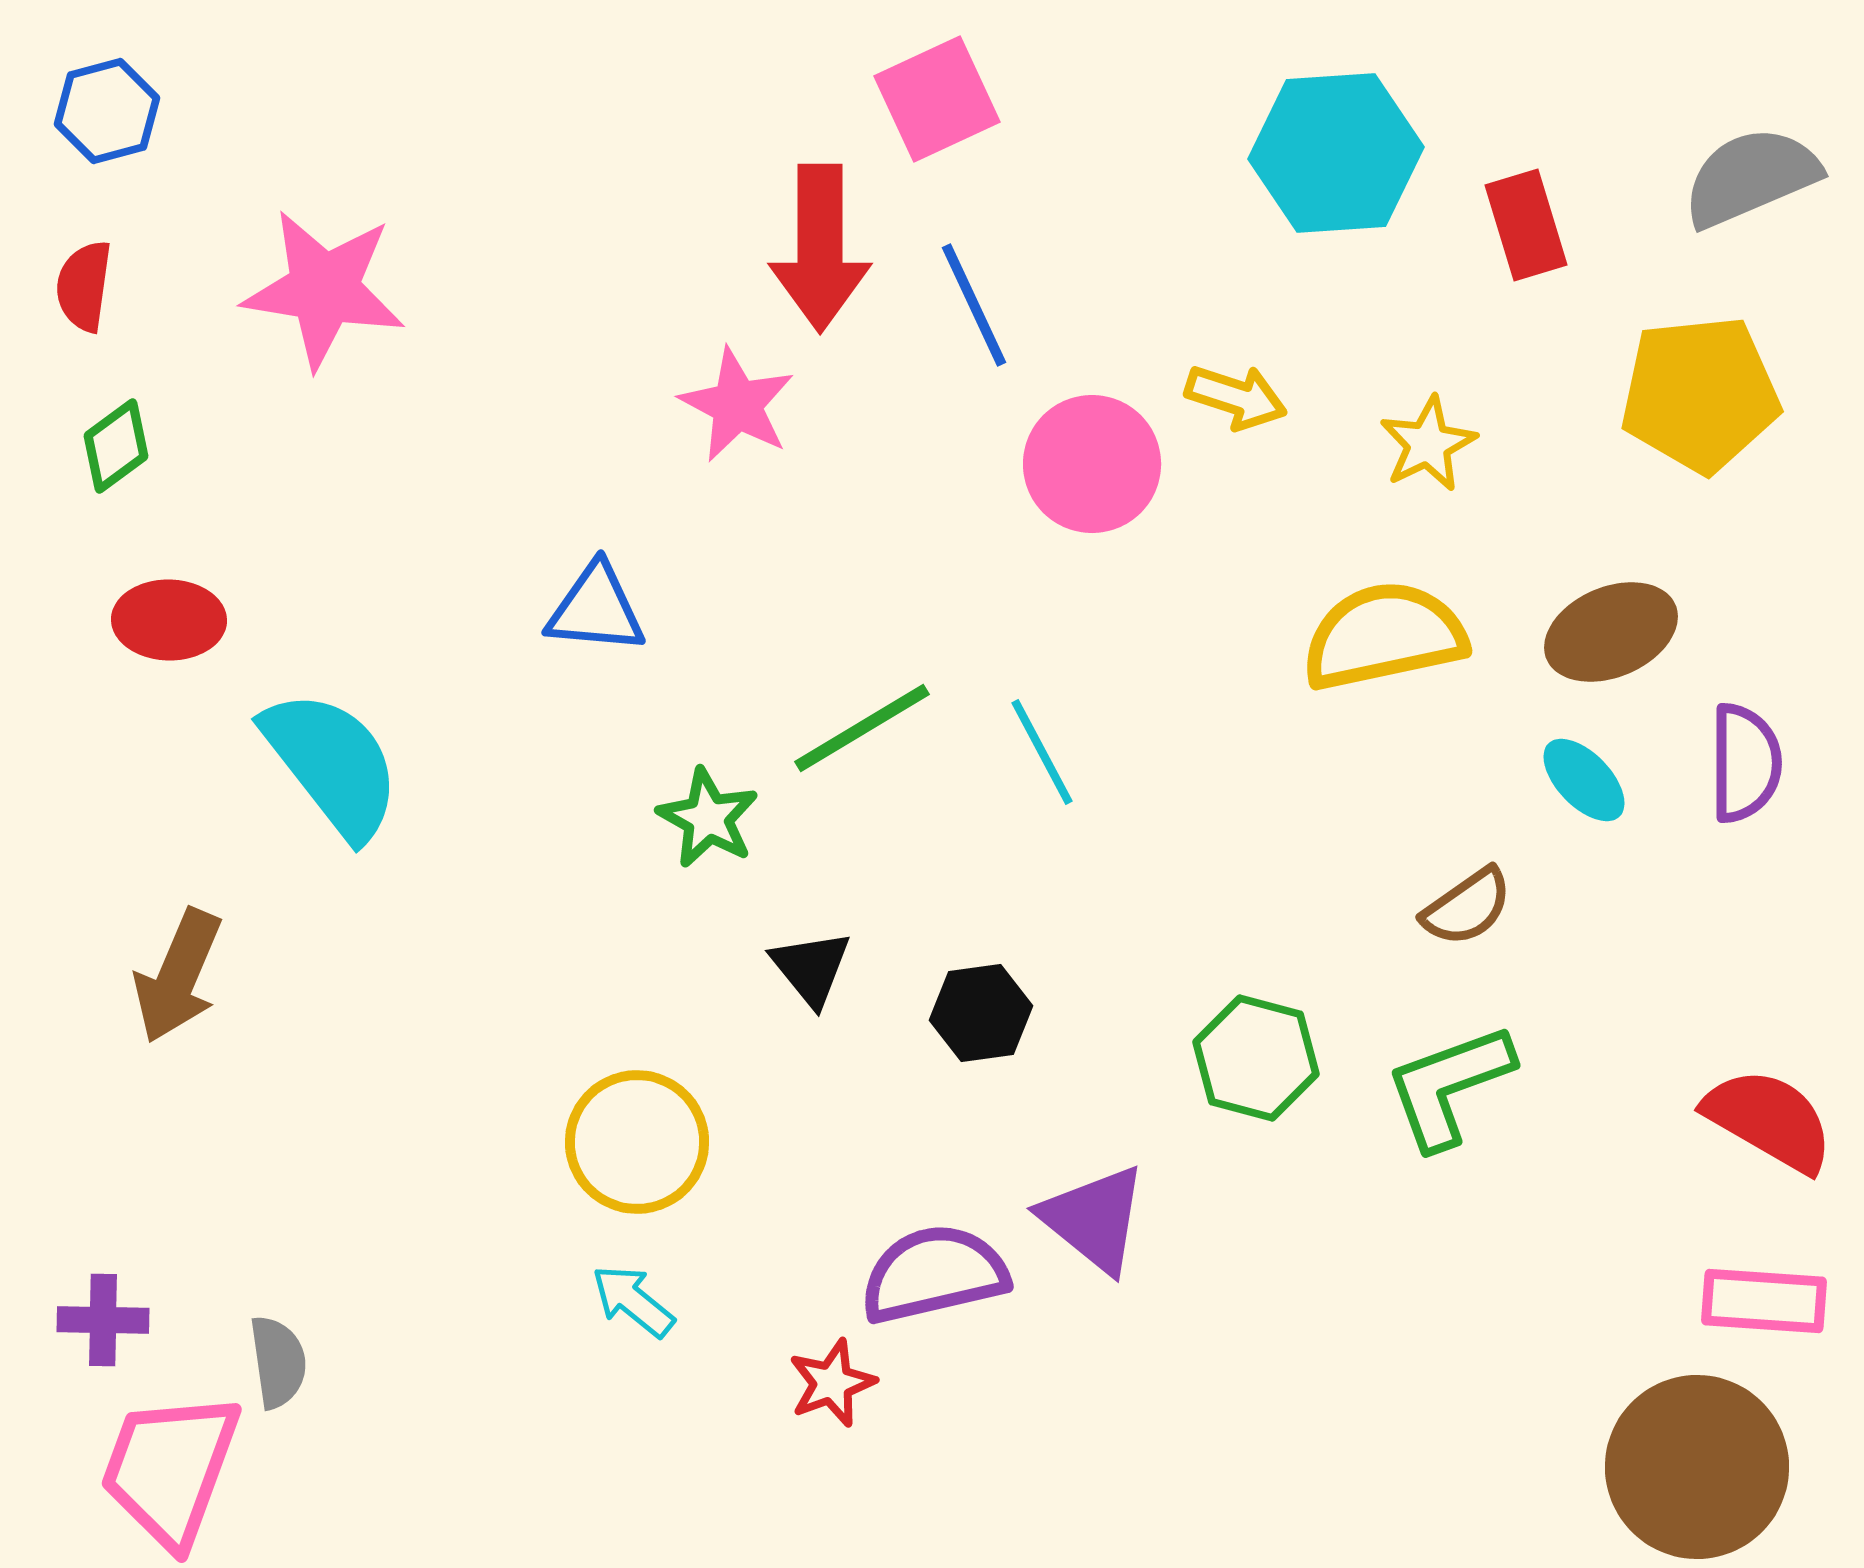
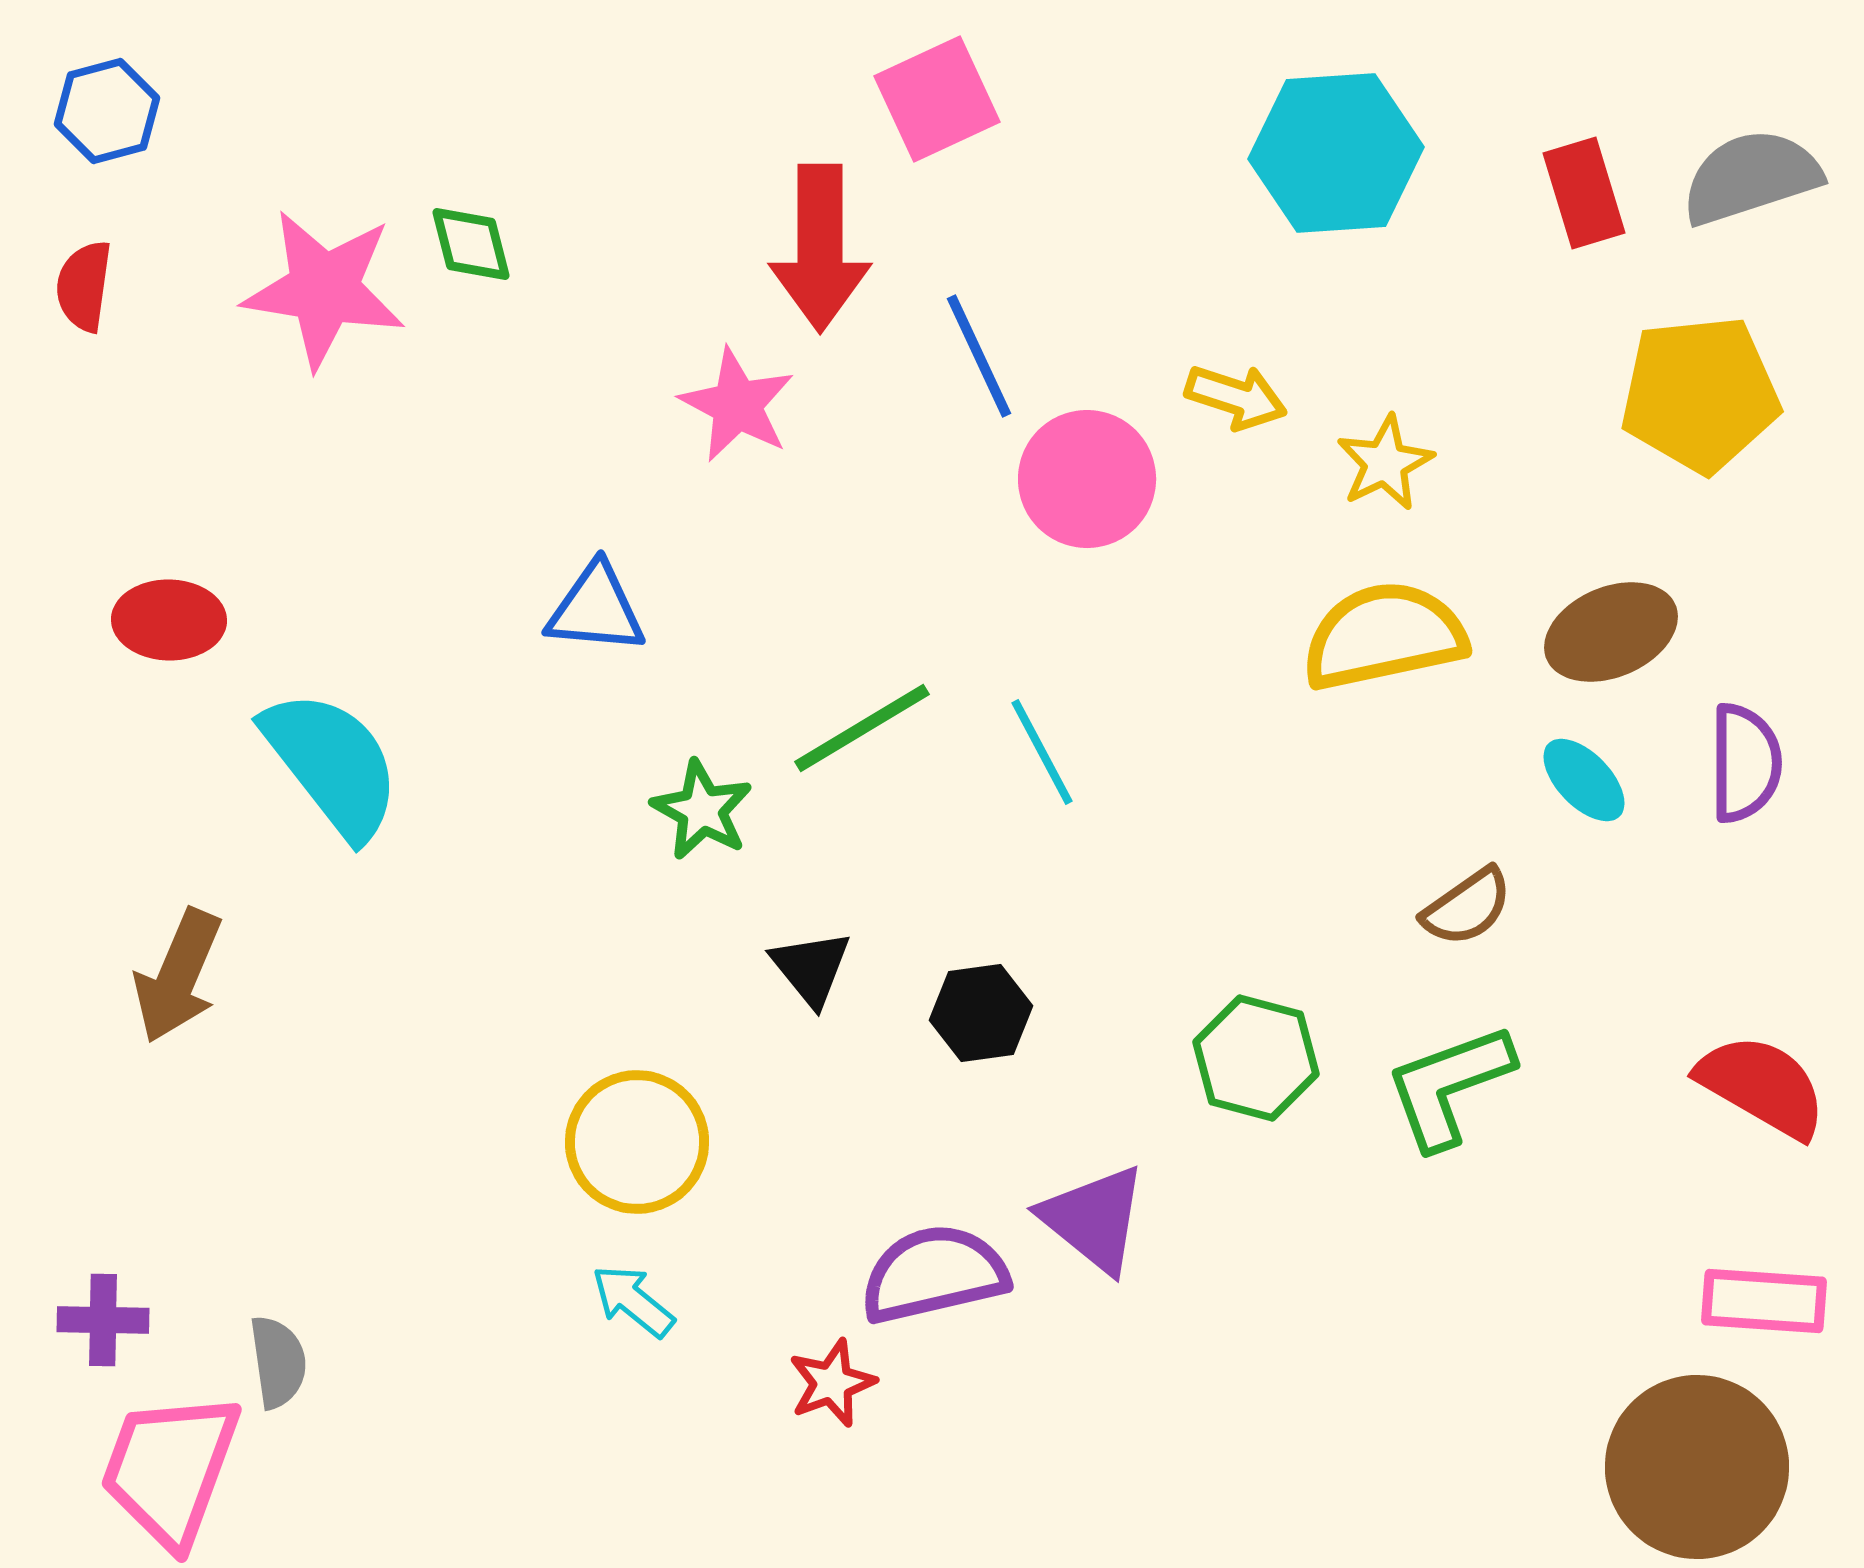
gray semicircle at (1751, 177): rotated 5 degrees clockwise
red rectangle at (1526, 225): moved 58 px right, 32 px up
blue line at (974, 305): moved 5 px right, 51 px down
yellow star at (1428, 444): moved 43 px left, 19 px down
green diamond at (116, 446): moved 355 px right, 202 px up; rotated 68 degrees counterclockwise
pink circle at (1092, 464): moved 5 px left, 15 px down
green star at (708, 818): moved 6 px left, 8 px up
red semicircle at (1769, 1120): moved 7 px left, 34 px up
